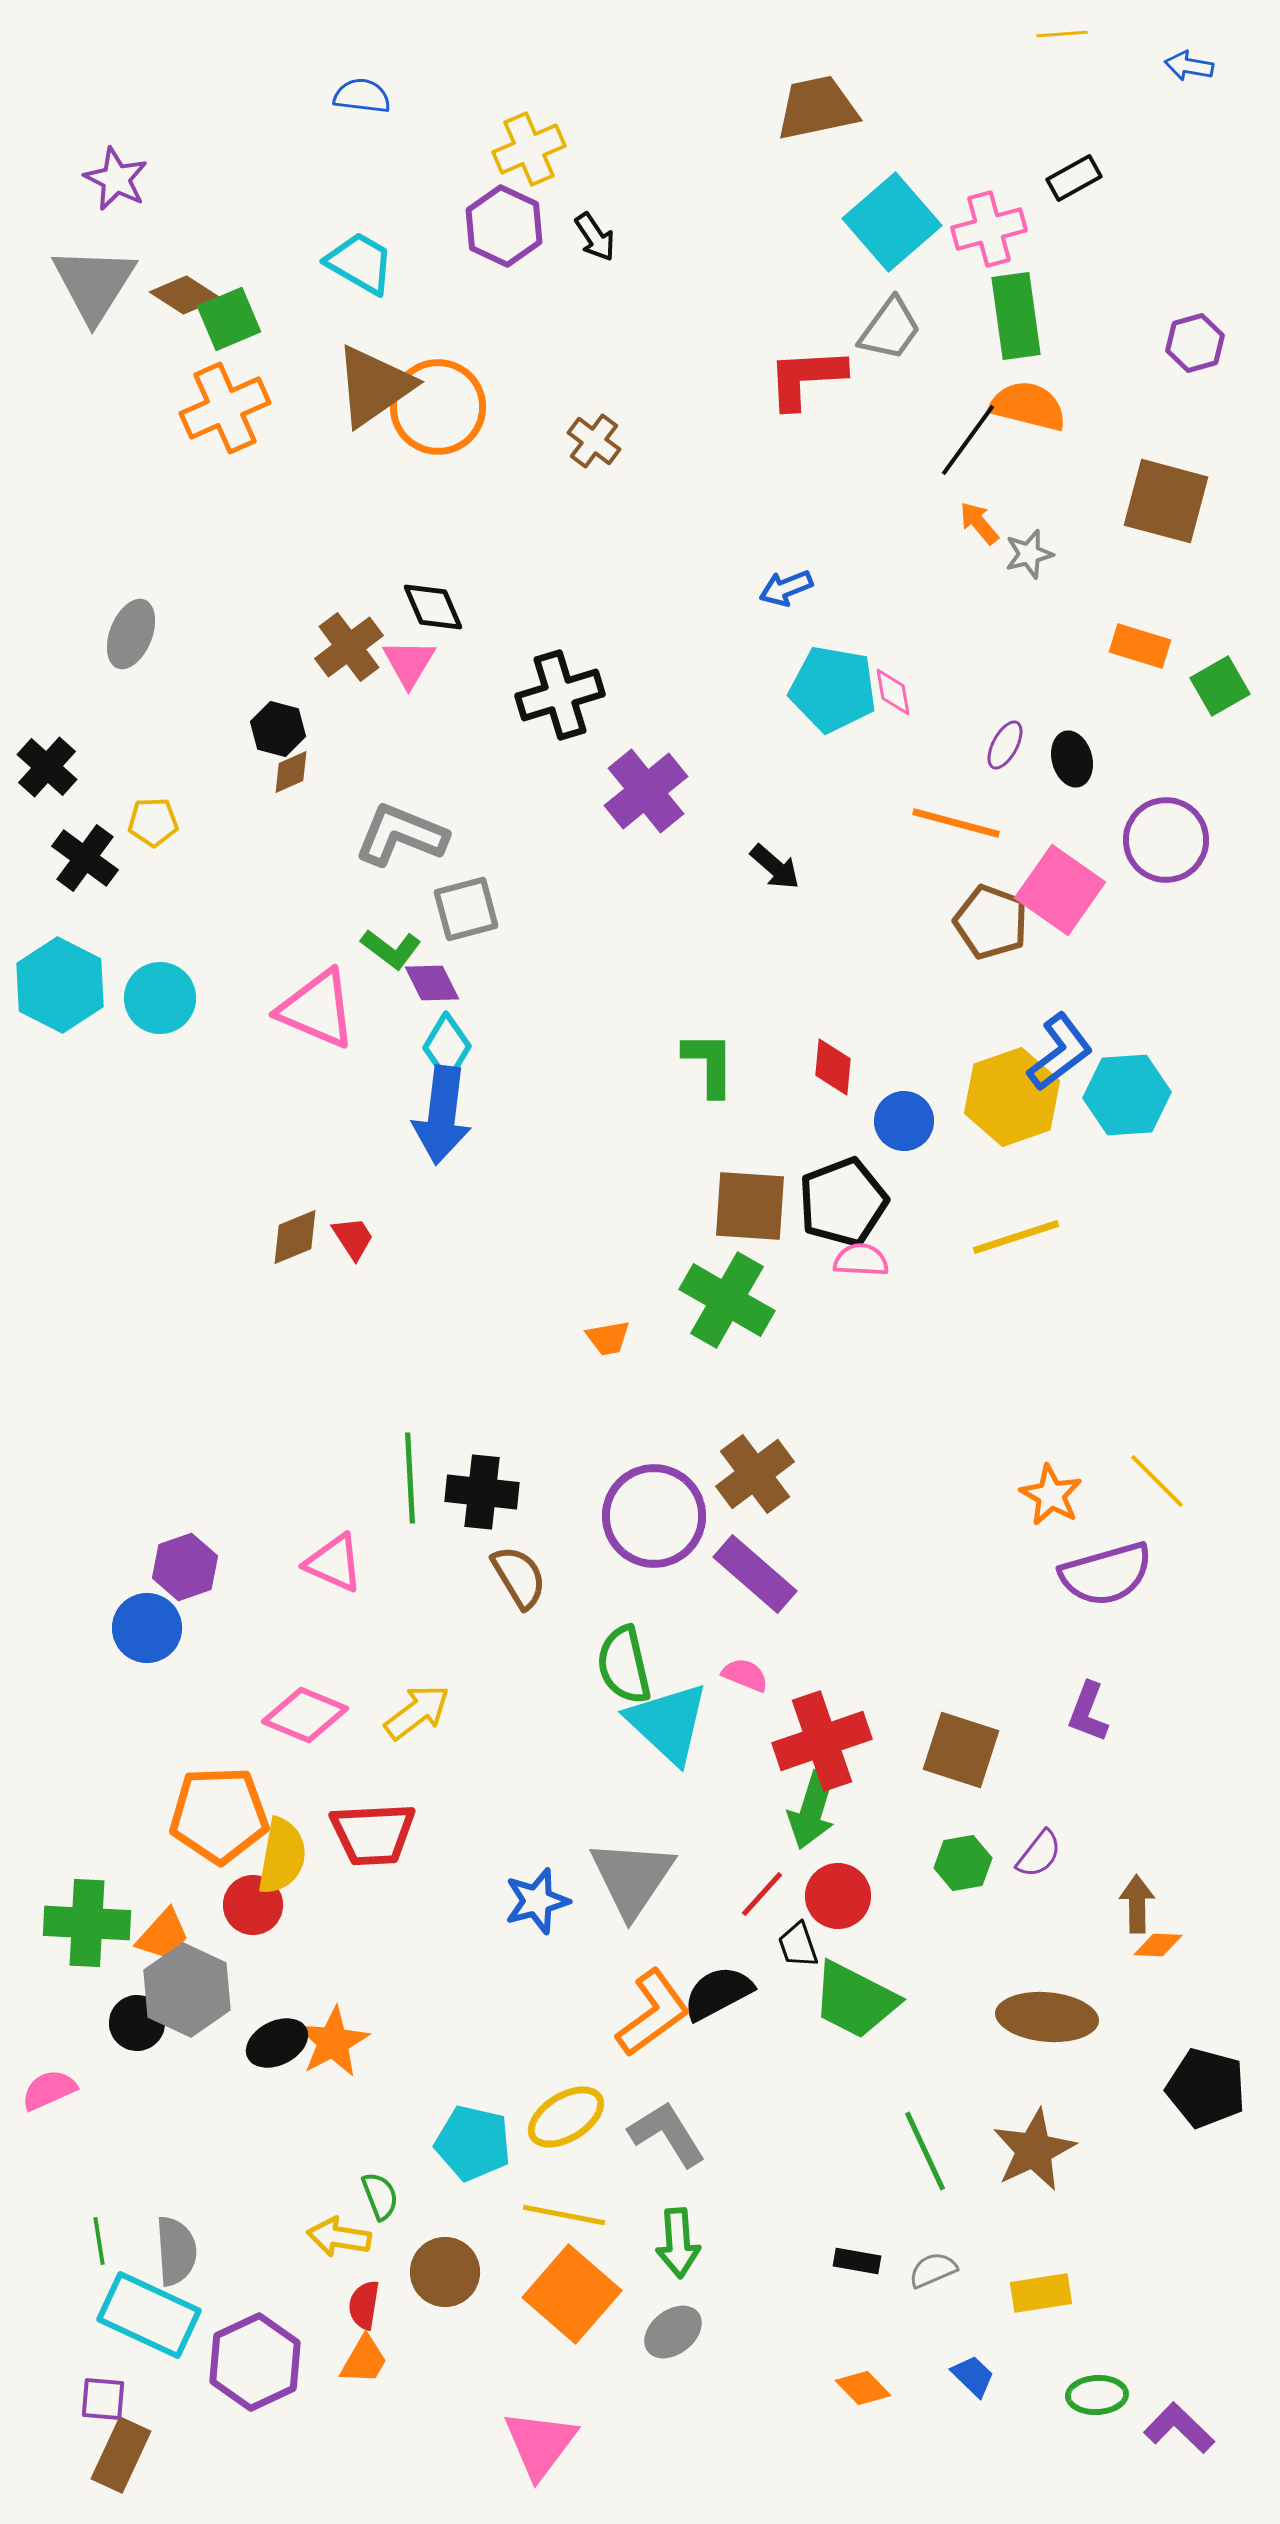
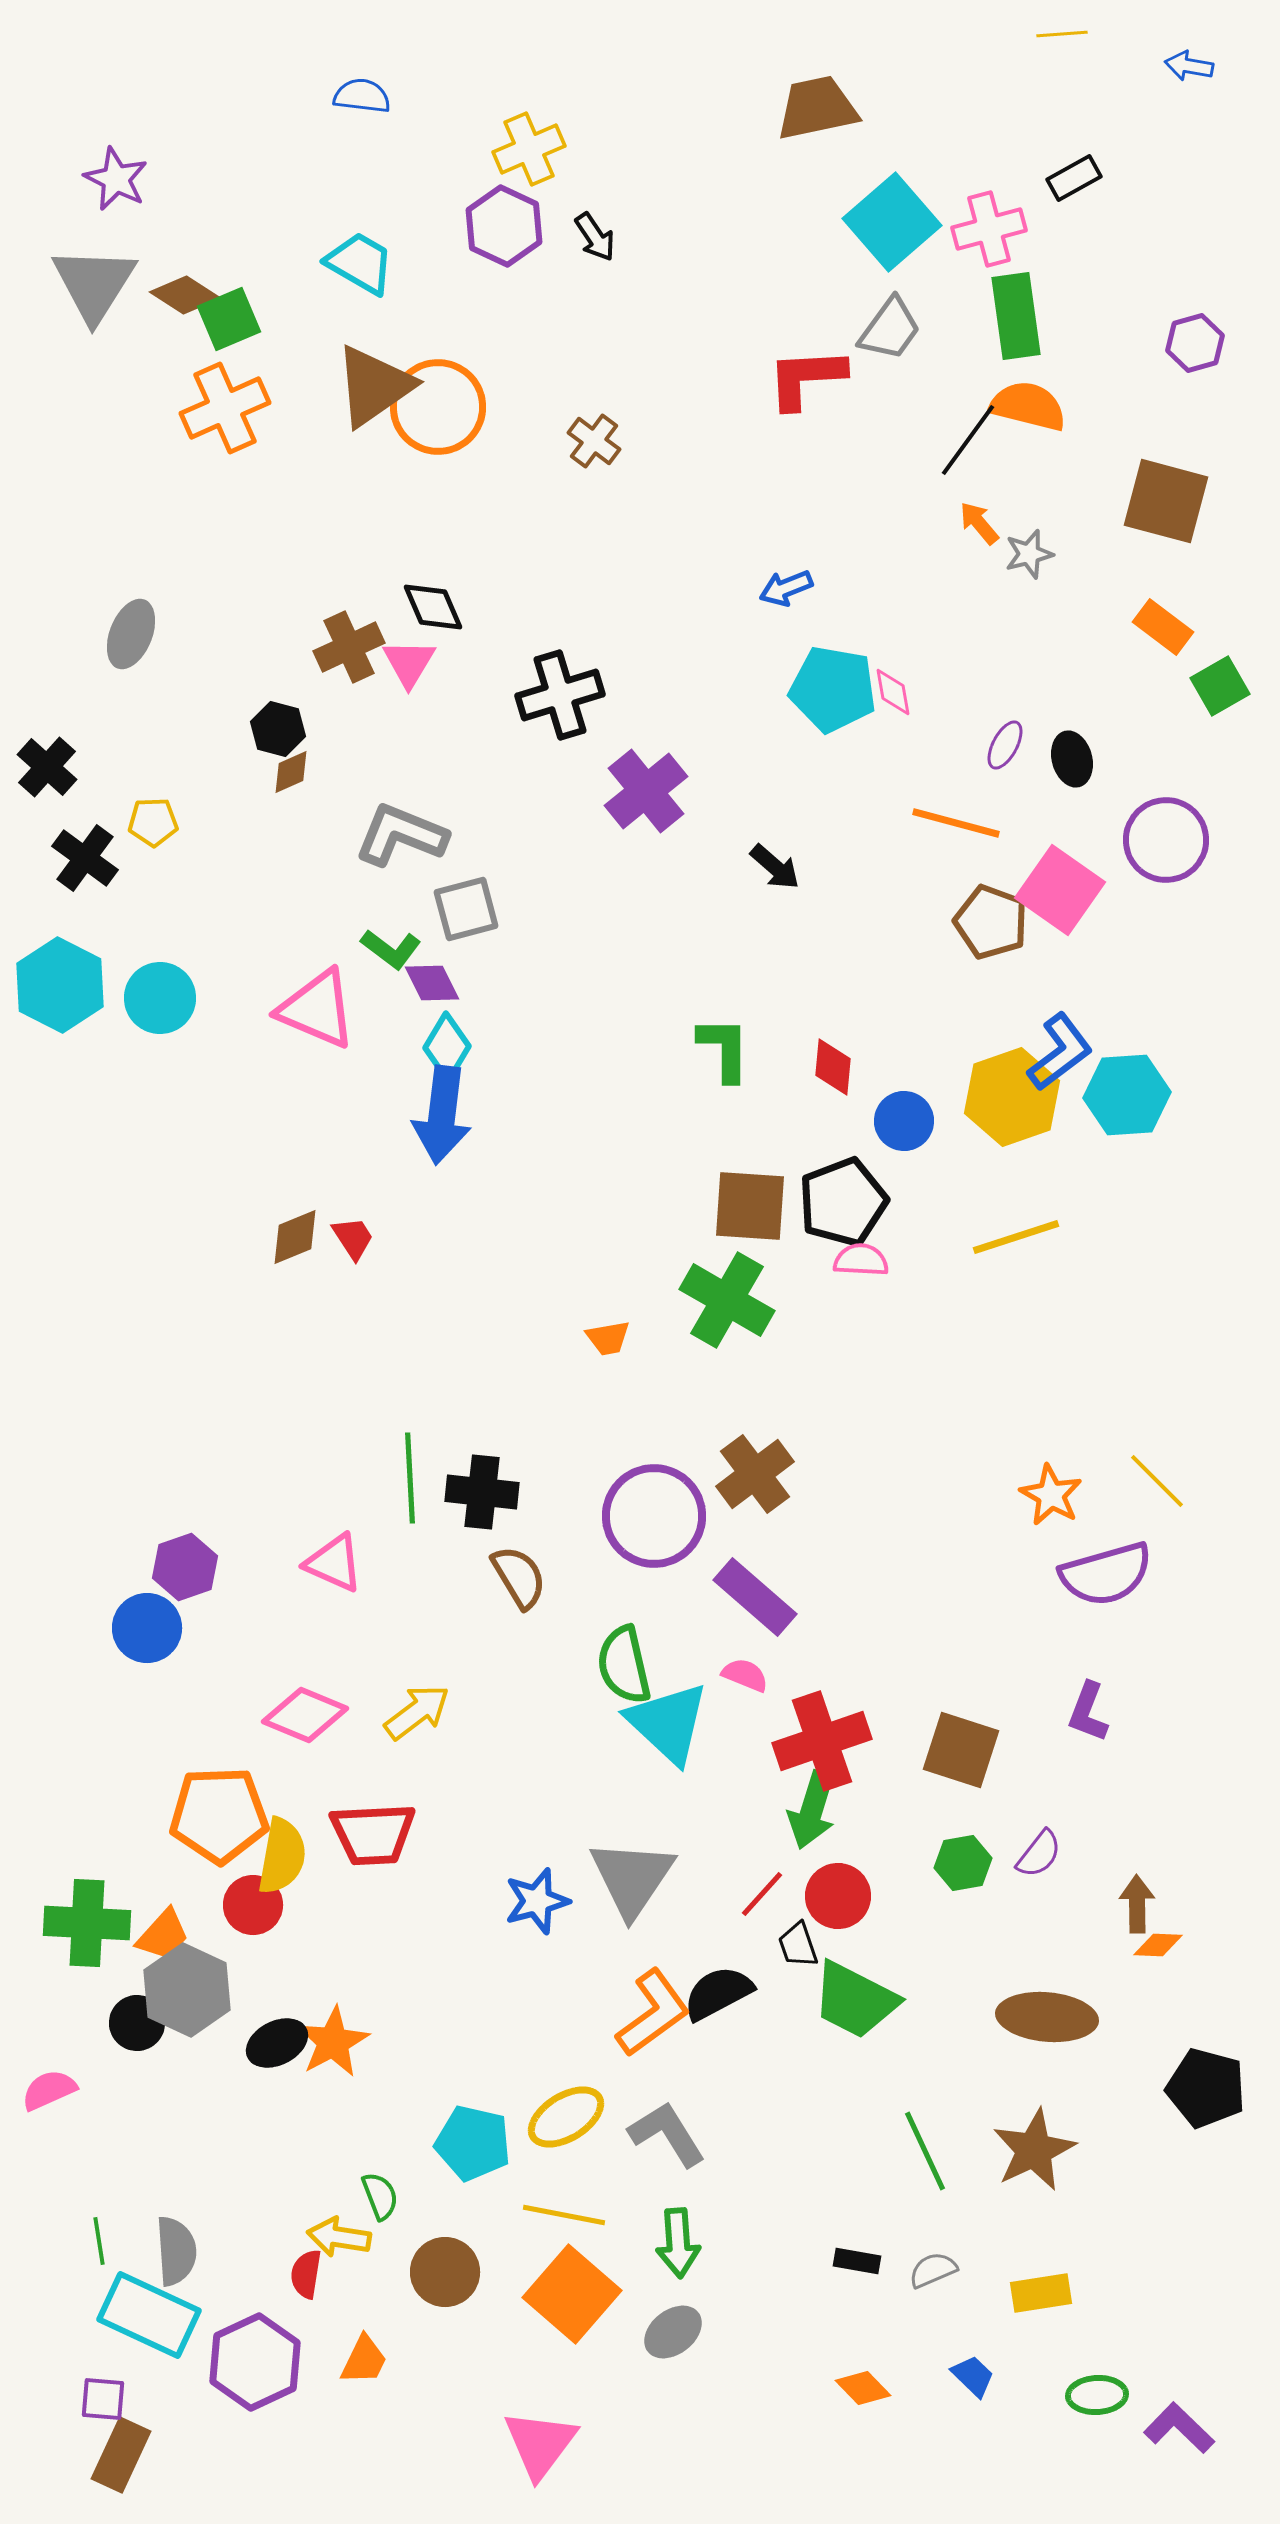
orange rectangle at (1140, 646): moved 23 px right, 19 px up; rotated 20 degrees clockwise
brown cross at (349, 647): rotated 12 degrees clockwise
green L-shape at (709, 1064): moved 15 px right, 15 px up
purple rectangle at (755, 1574): moved 23 px down
red semicircle at (364, 2305): moved 58 px left, 31 px up
orange trapezoid at (364, 2360): rotated 4 degrees counterclockwise
